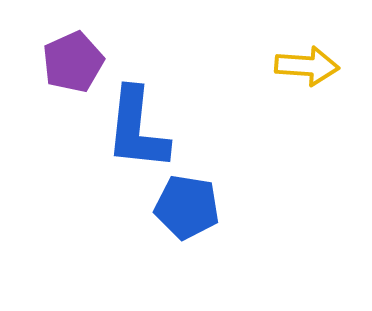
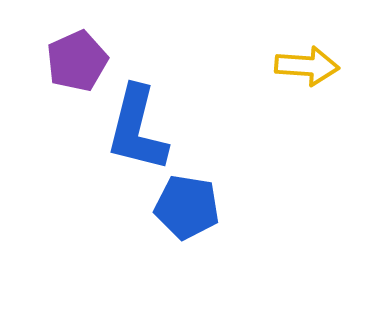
purple pentagon: moved 4 px right, 1 px up
blue L-shape: rotated 8 degrees clockwise
